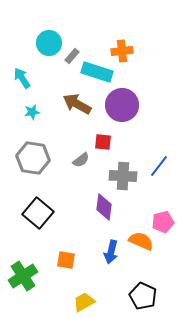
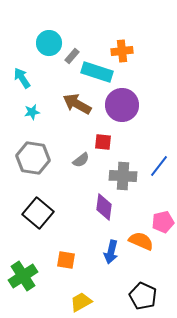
yellow trapezoid: moved 3 px left
